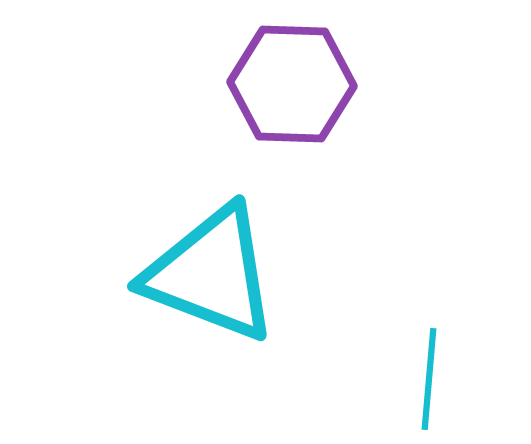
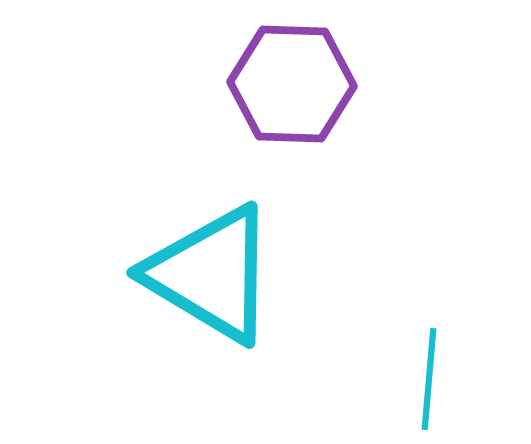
cyan triangle: rotated 10 degrees clockwise
